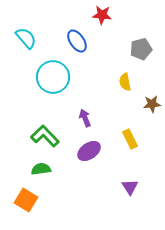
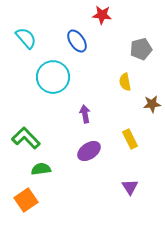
purple arrow: moved 4 px up; rotated 12 degrees clockwise
green L-shape: moved 19 px left, 2 px down
orange square: rotated 25 degrees clockwise
